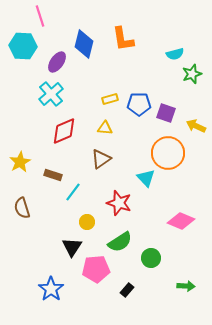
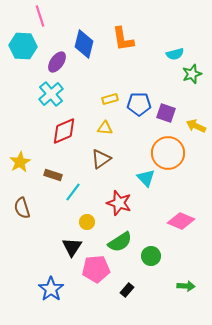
green circle: moved 2 px up
